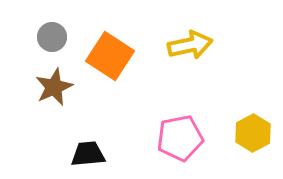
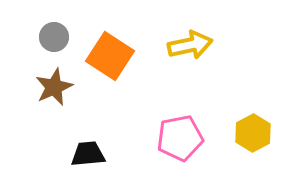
gray circle: moved 2 px right
